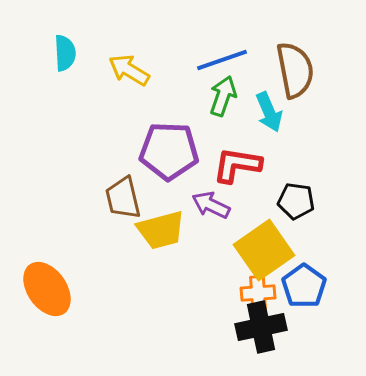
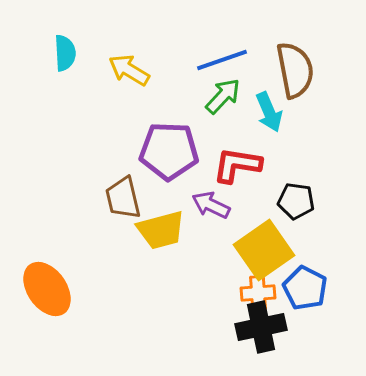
green arrow: rotated 24 degrees clockwise
blue pentagon: moved 1 px right, 2 px down; rotated 9 degrees counterclockwise
